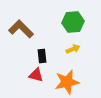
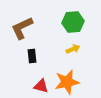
brown L-shape: moved 1 px right, 1 px up; rotated 70 degrees counterclockwise
black rectangle: moved 10 px left
red triangle: moved 5 px right, 11 px down
